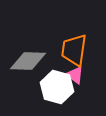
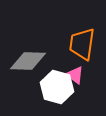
orange trapezoid: moved 8 px right, 6 px up
